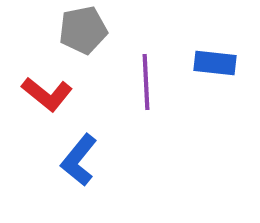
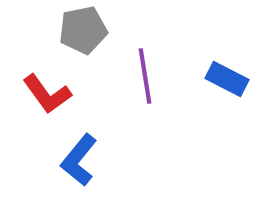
blue rectangle: moved 12 px right, 16 px down; rotated 21 degrees clockwise
purple line: moved 1 px left, 6 px up; rotated 6 degrees counterclockwise
red L-shape: rotated 15 degrees clockwise
